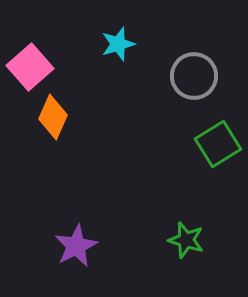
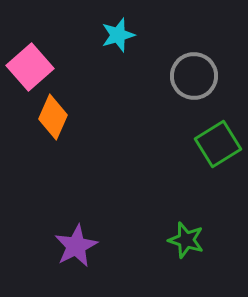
cyan star: moved 9 px up
